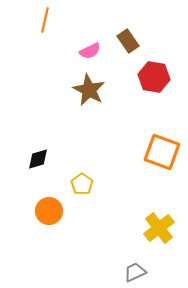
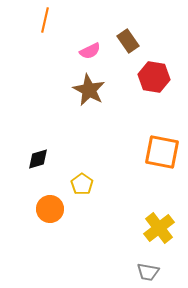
orange square: rotated 9 degrees counterclockwise
orange circle: moved 1 px right, 2 px up
gray trapezoid: moved 13 px right; rotated 145 degrees counterclockwise
